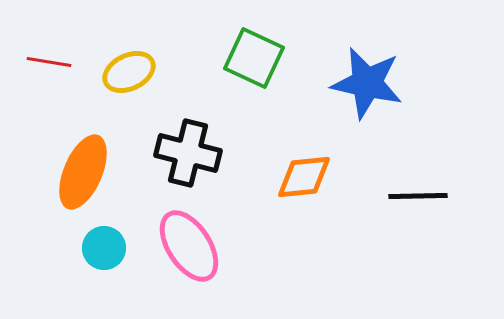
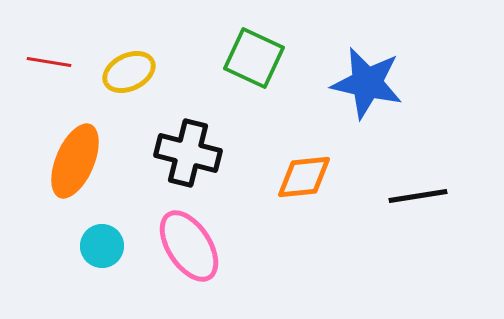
orange ellipse: moved 8 px left, 11 px up
black line: rotated 8 degrees counterclockwise
cyan circle: moved 2 px left, 2 px up
